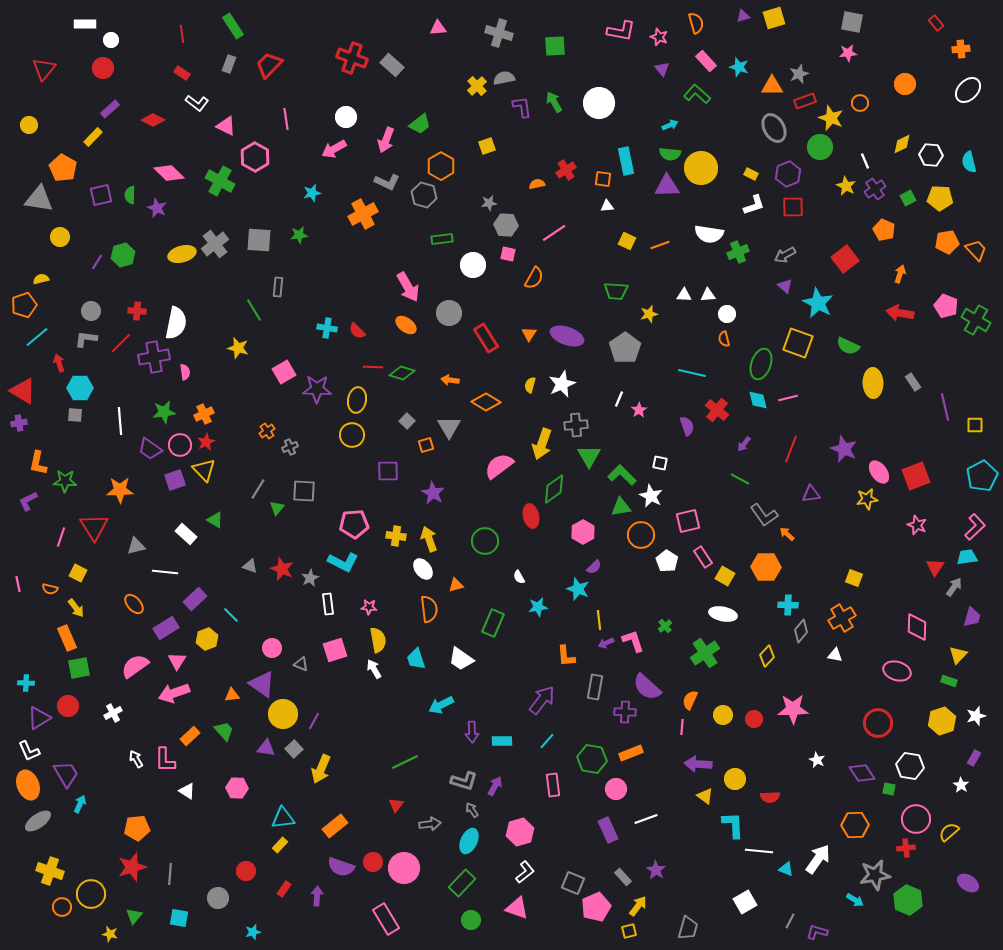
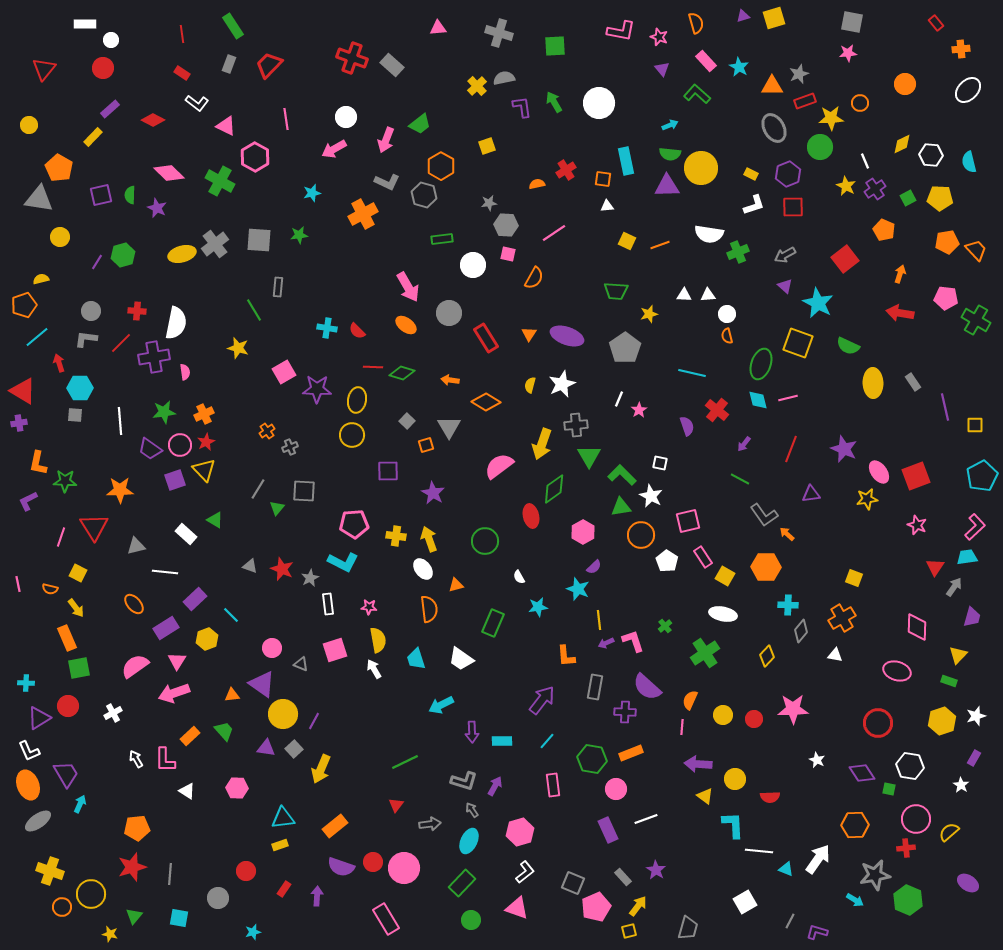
cyan star at (739, 67): rotated 12 degrees clockwise
yellow star at (831, 118): rotated 25 degrees counterclockwise
orange pentagon at (63, 168): moved 4 px left
pink pentagon at (946, 306): moved 8 px up; rotated 15 degrees counterclockwise
orange semicircle at (724, 339): moved 3 px right, 3 px up
yellow rectangle at (280, 845): rotated 28 degrees clockwise
